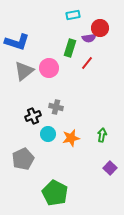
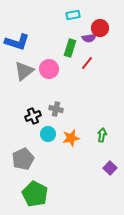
pink circle: moved 1 px down
gray cross: moved 2 px down
green pentagon: moved 20 px left, 1 px down
